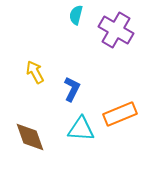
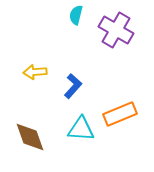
yellow arrow: rotated 65 degrees counterclockwise
blue L-shape: moved 1 px right, 3 px up; rotated 15 degrees clockwise
